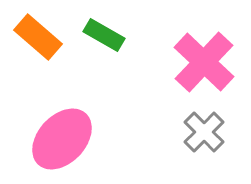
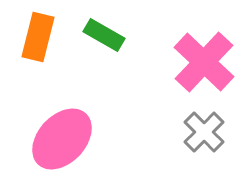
orange rectangle: rotated 63 degrees clockwise
